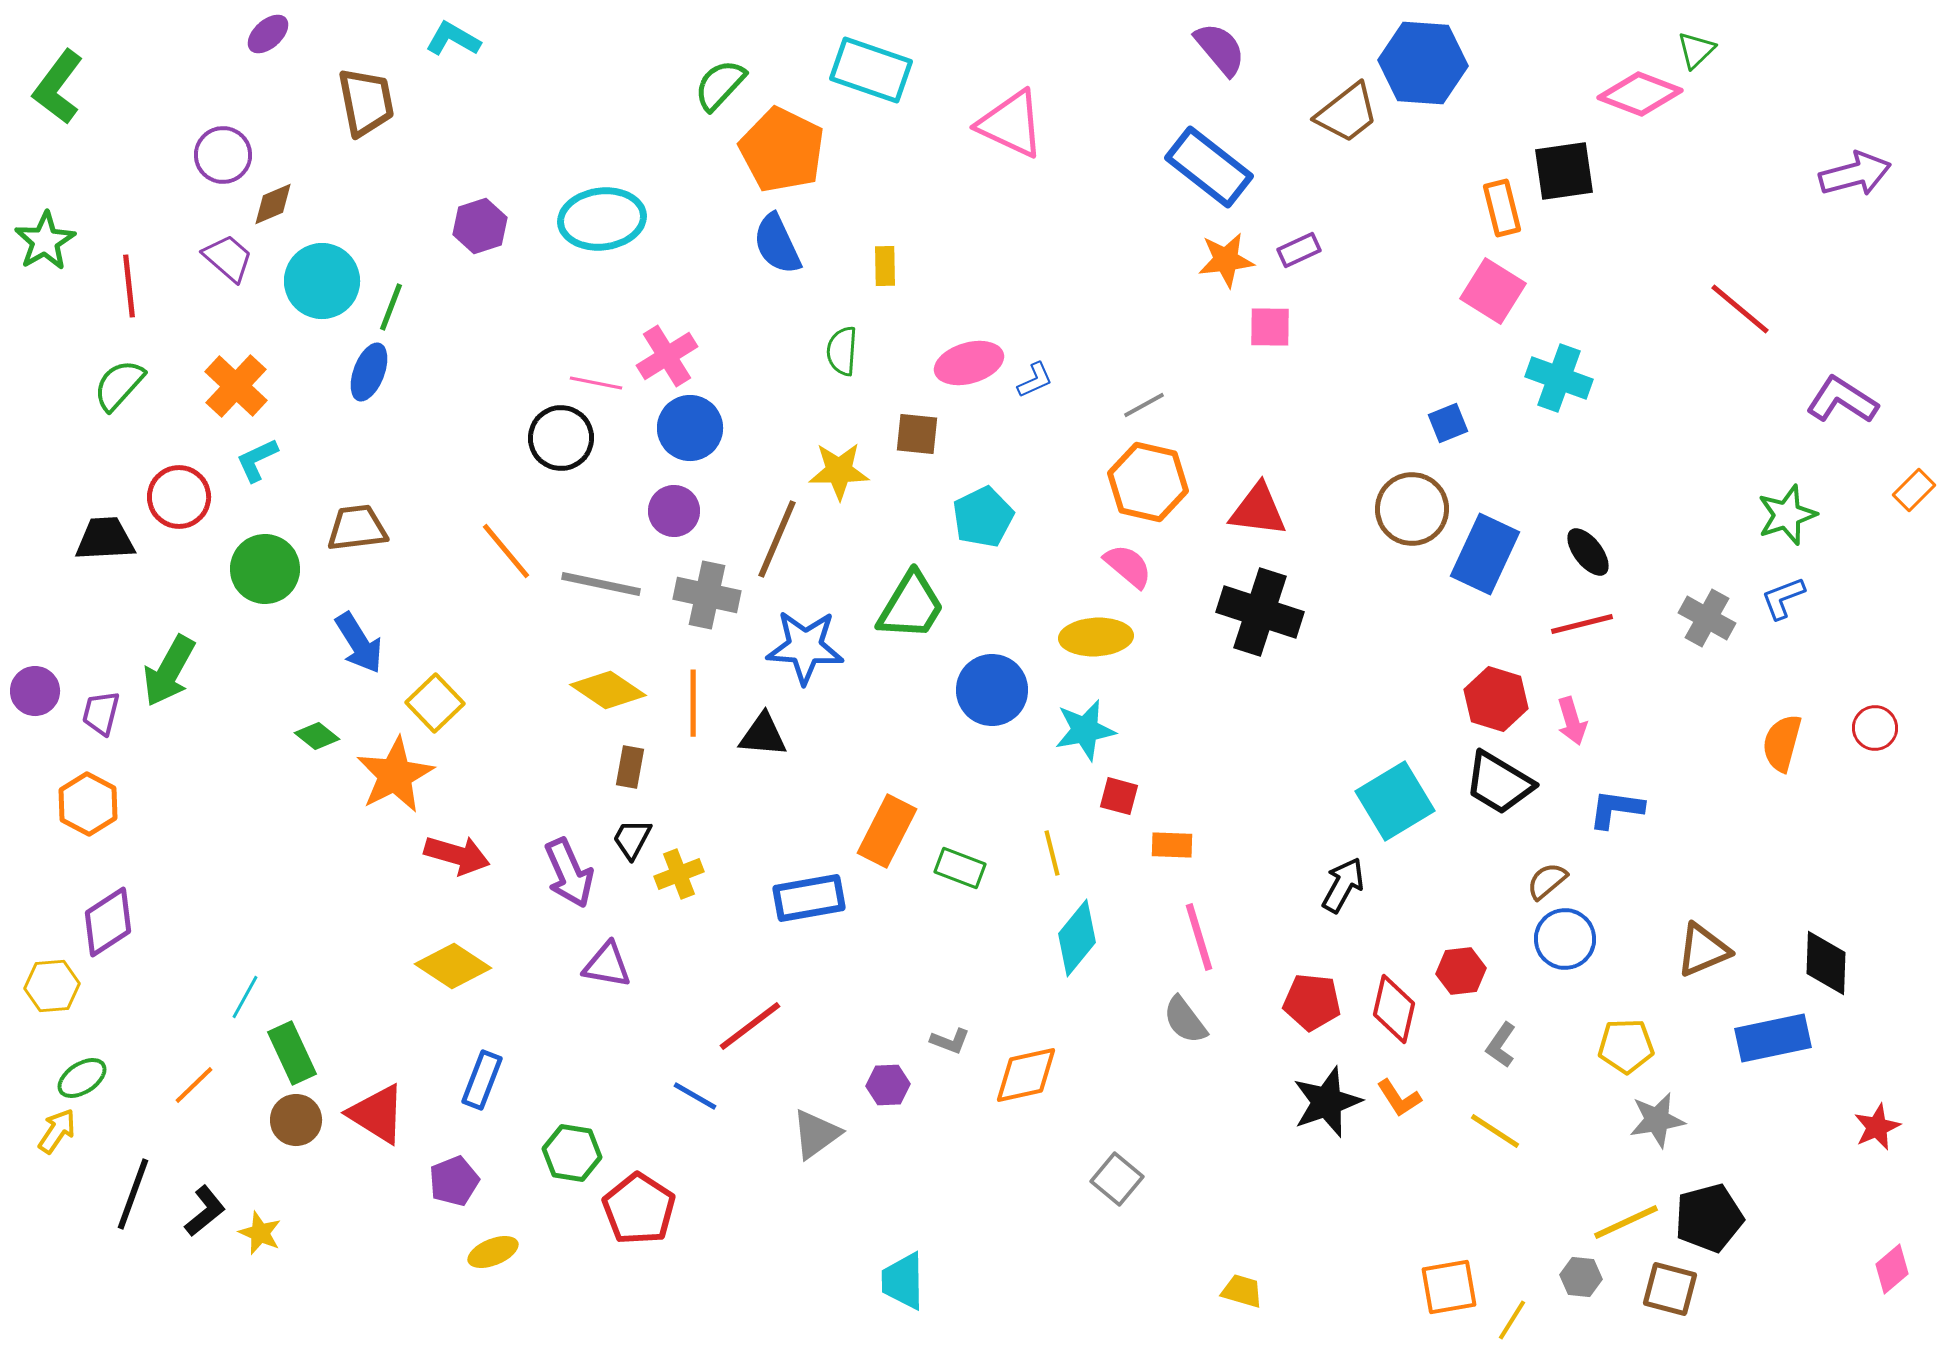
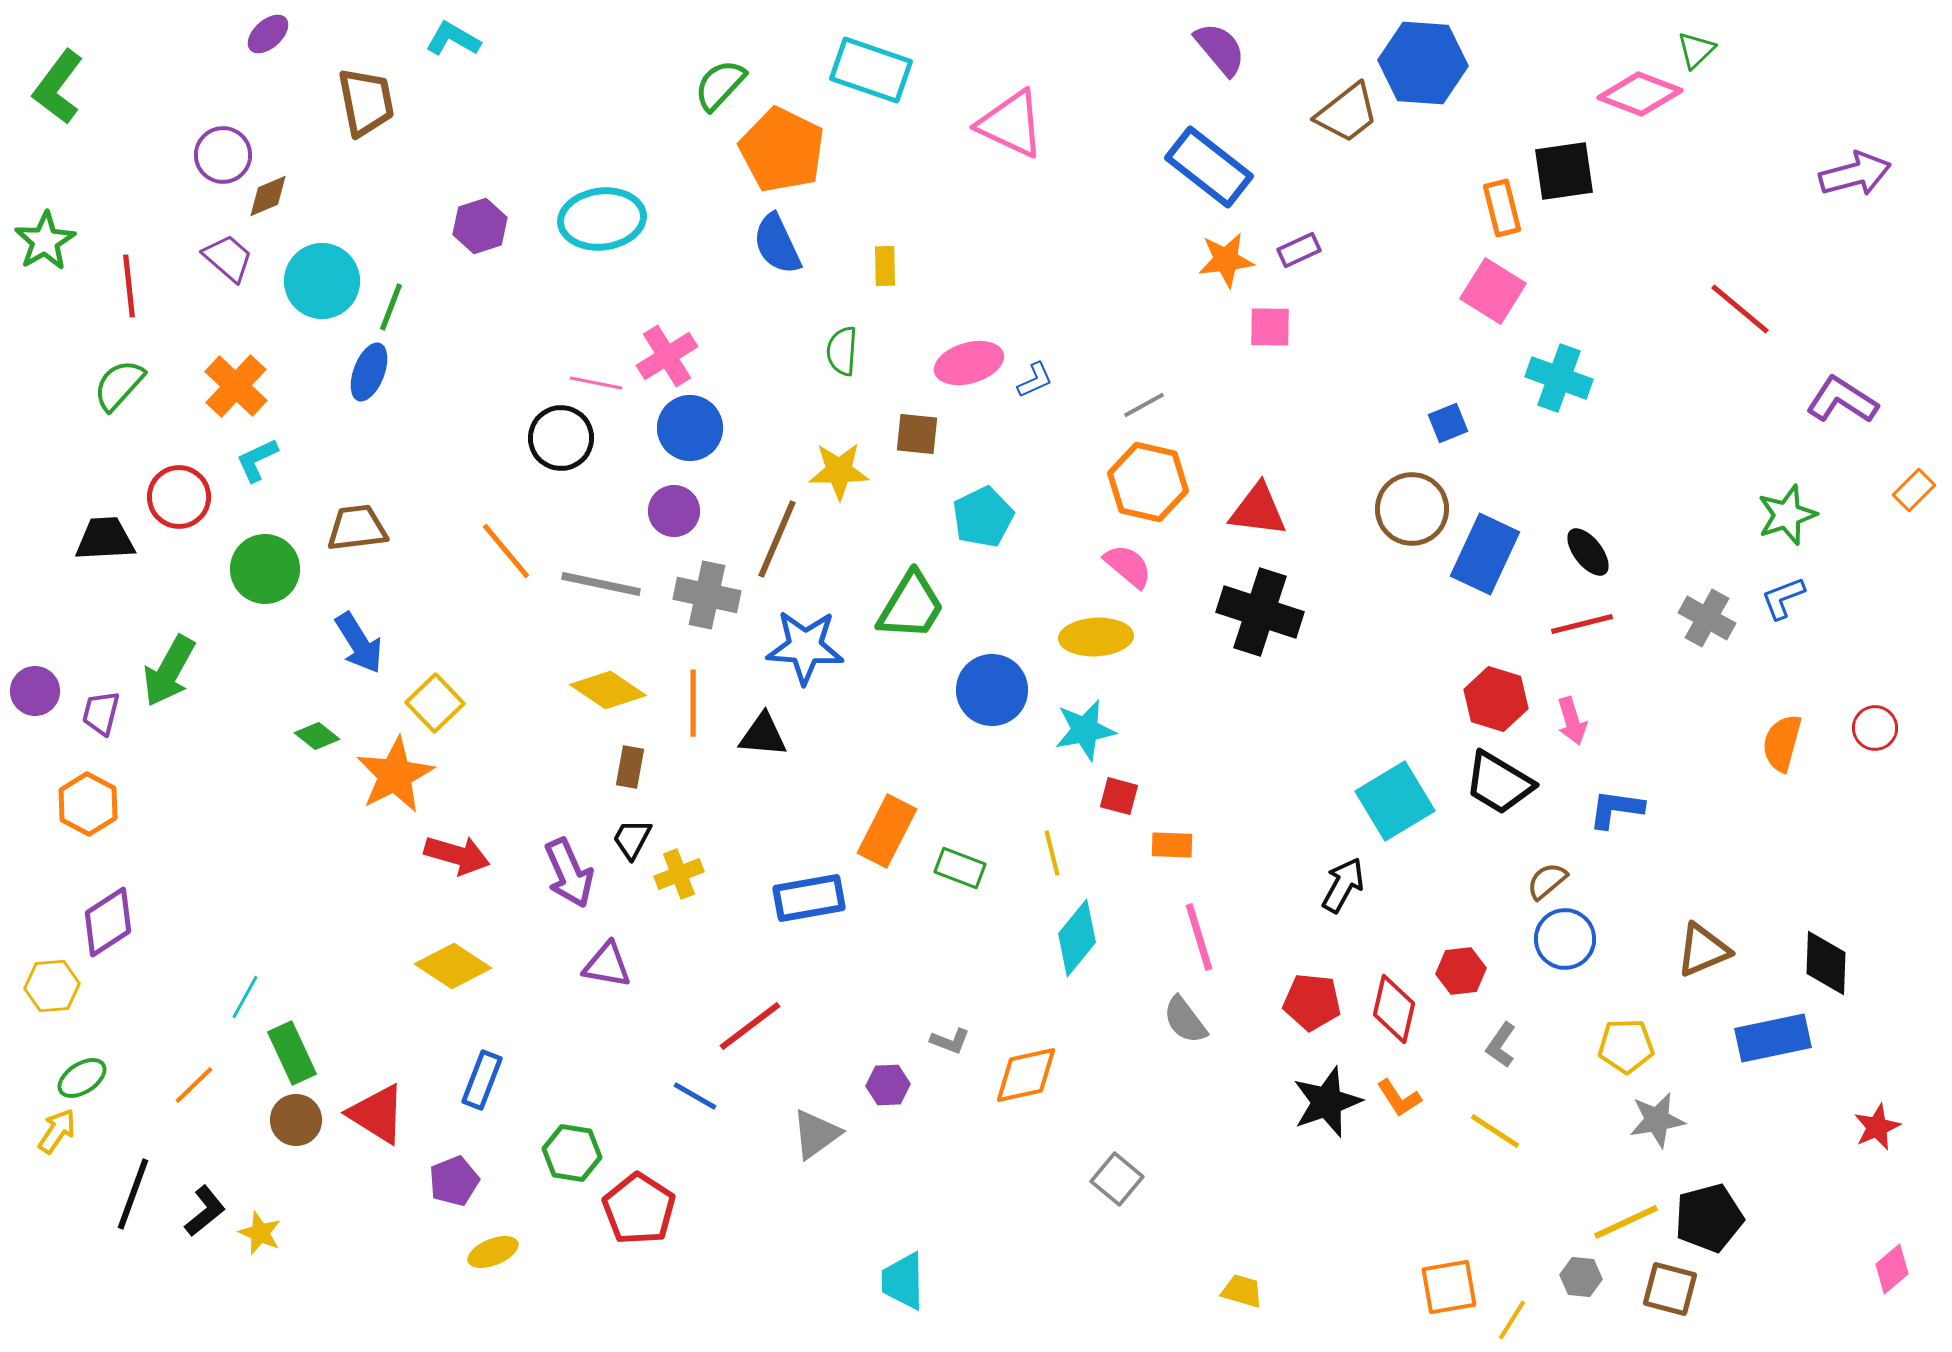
brown diamond at (273, 204): moved 5 px left, 8 px up
